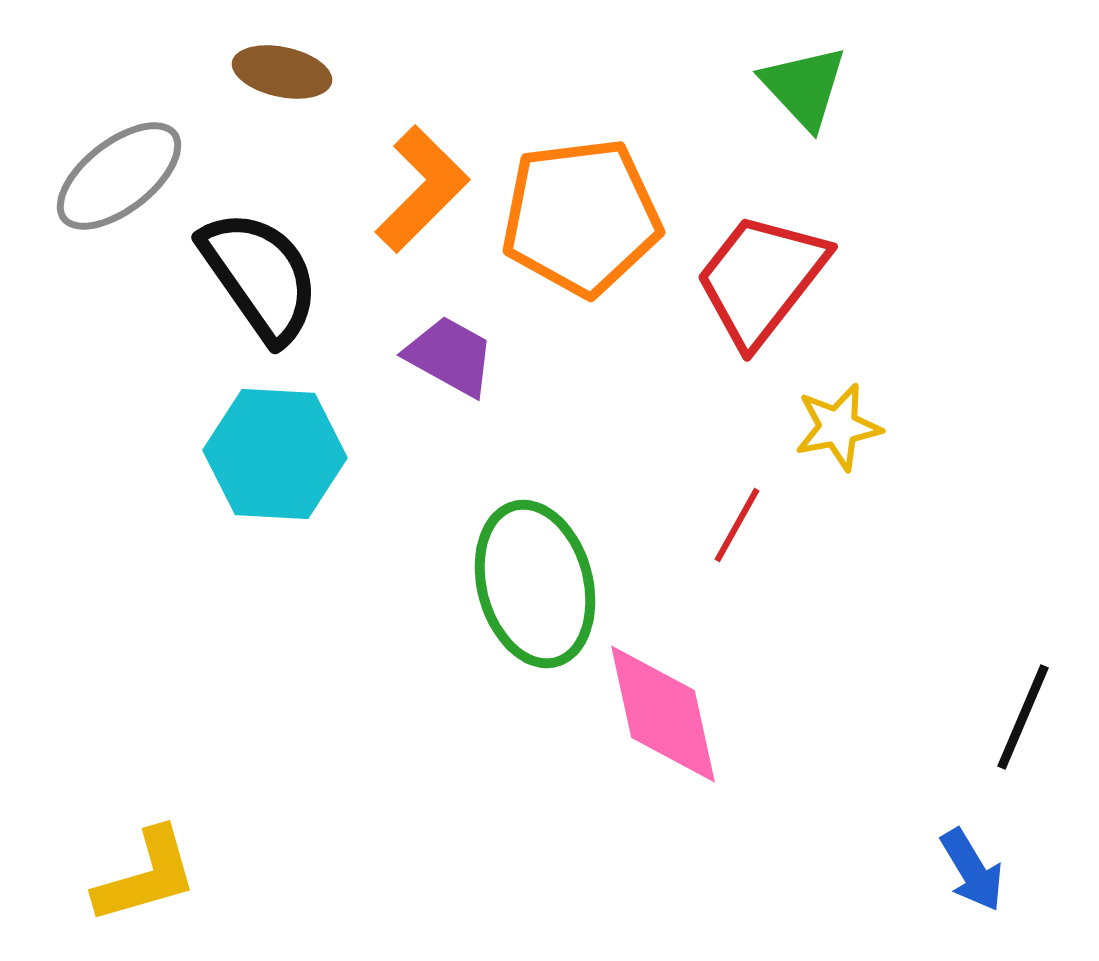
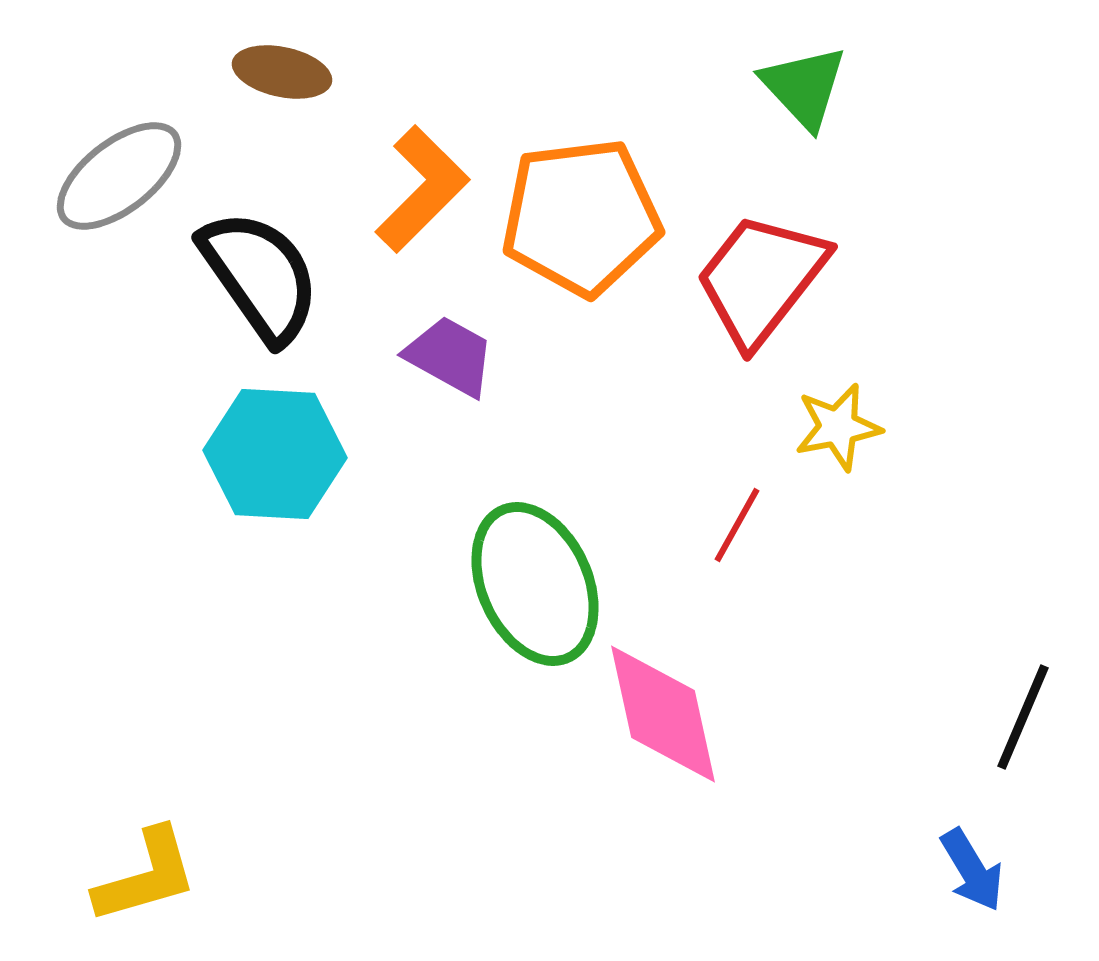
green ellipse: rotated 9 degrees counterclockwise
